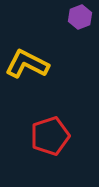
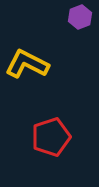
red pentagon: moved 1 px right, 1 px down
